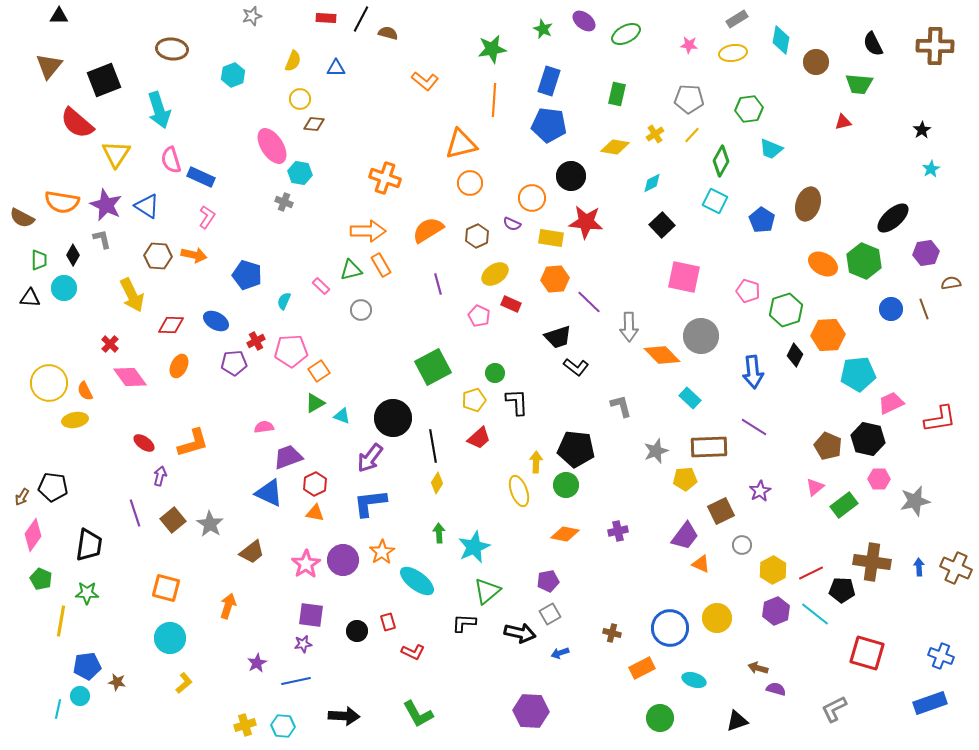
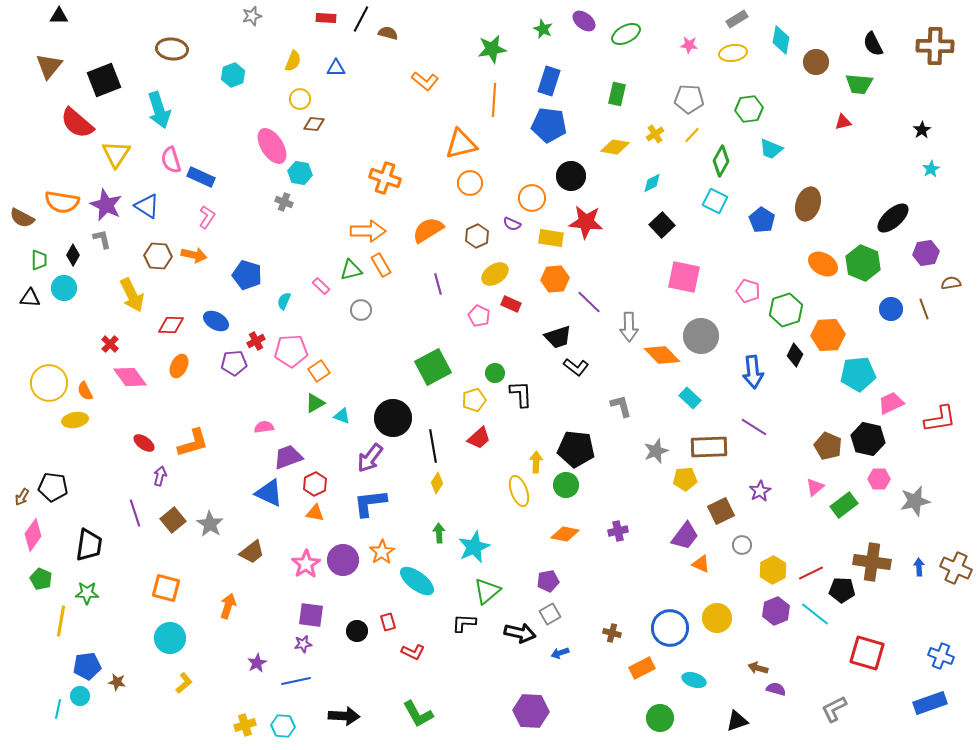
green hexagon at (864, 261): moved 1 px left, 2 px down
black L-shape at (517, 402): moved 4 px right, 8 px up
